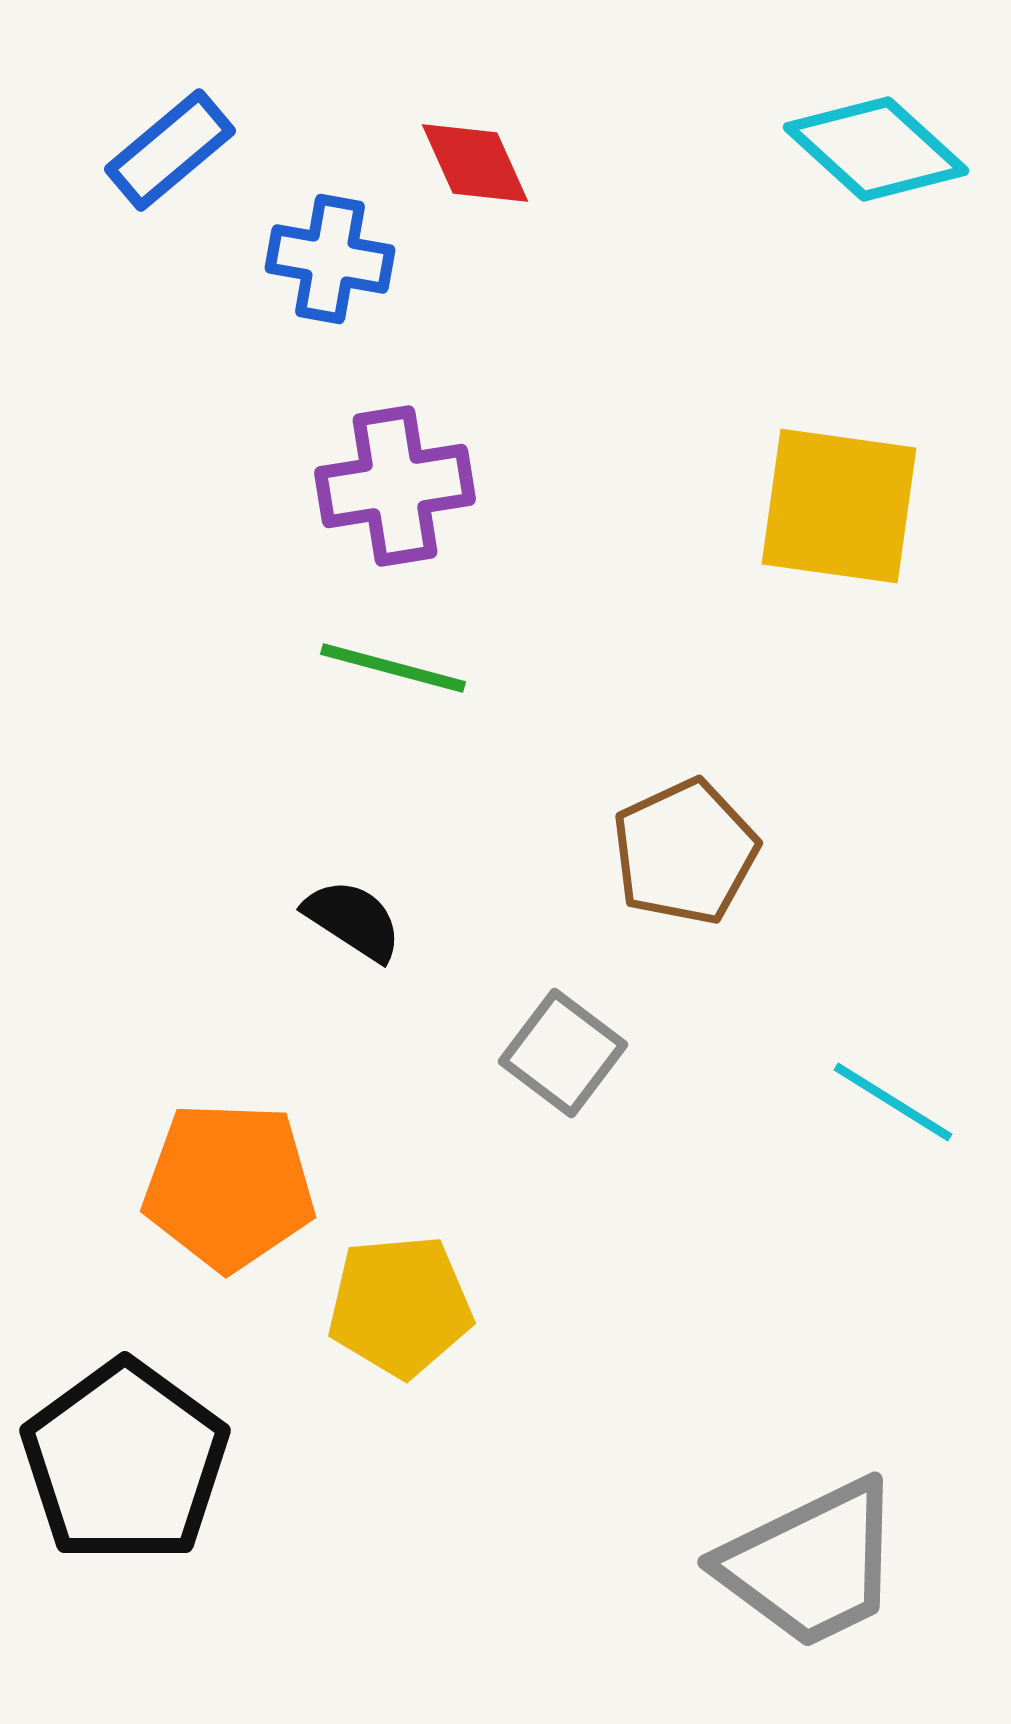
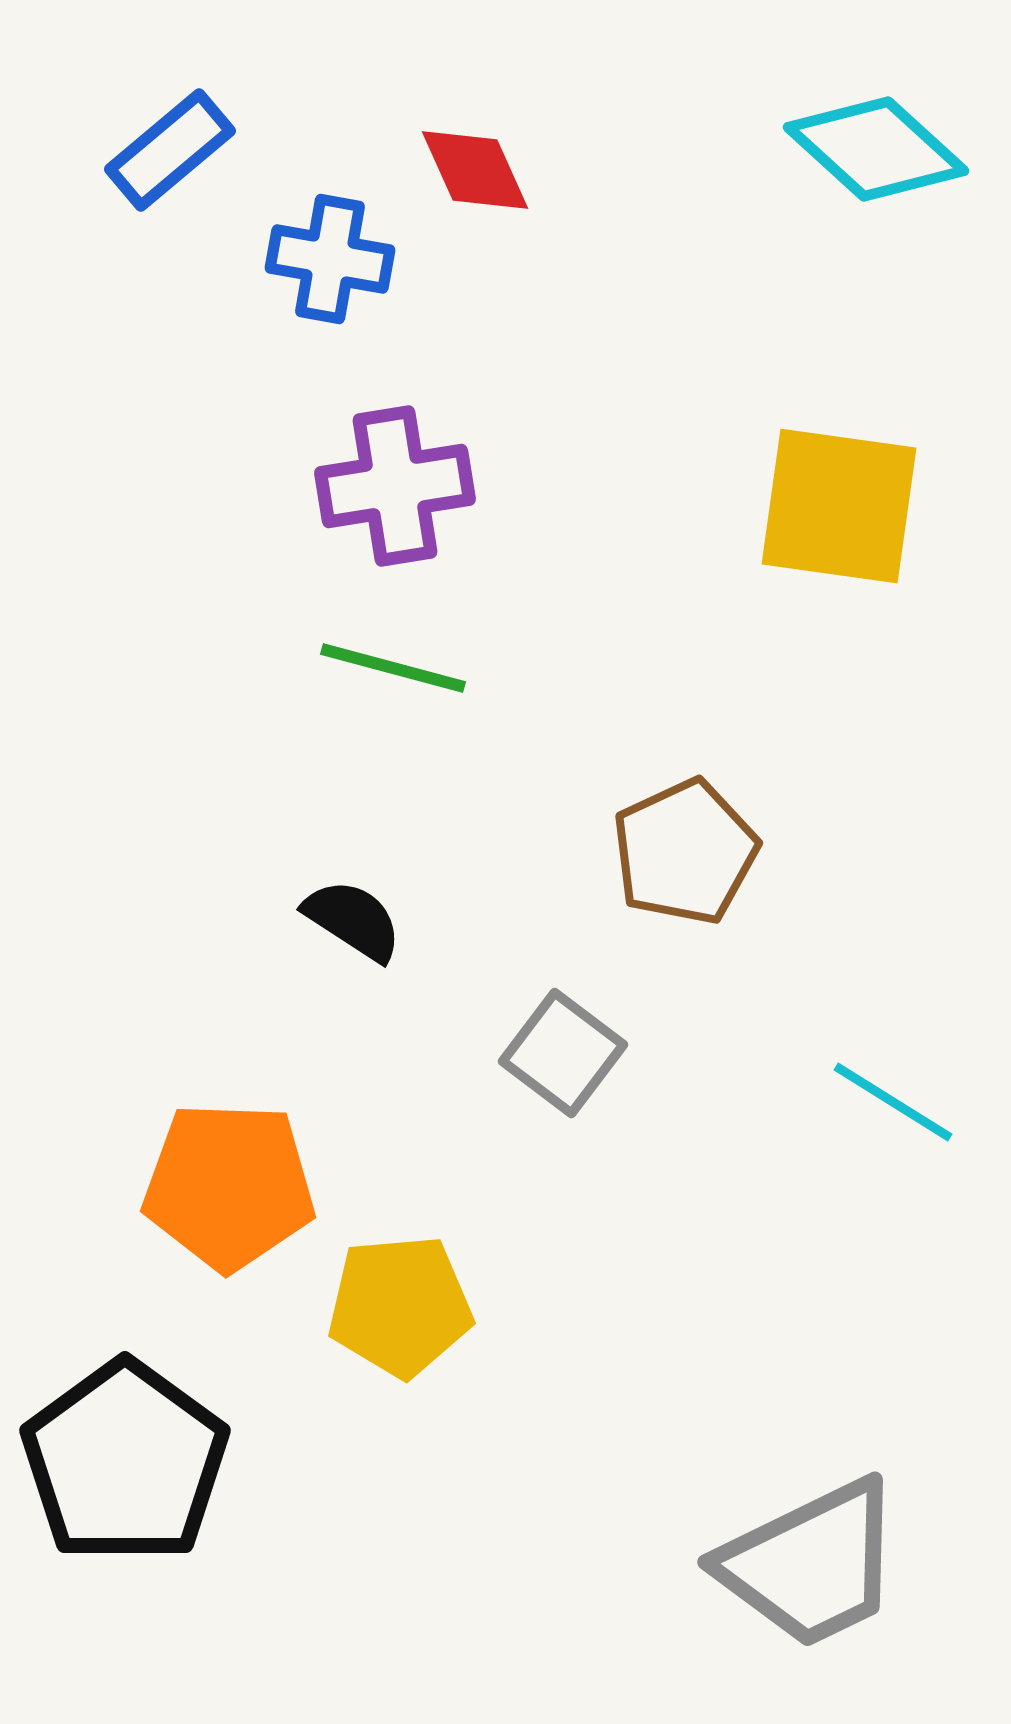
red diamond: moved 7 px down
